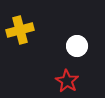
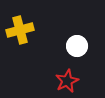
red star: rotated 15 degrees clockwise
